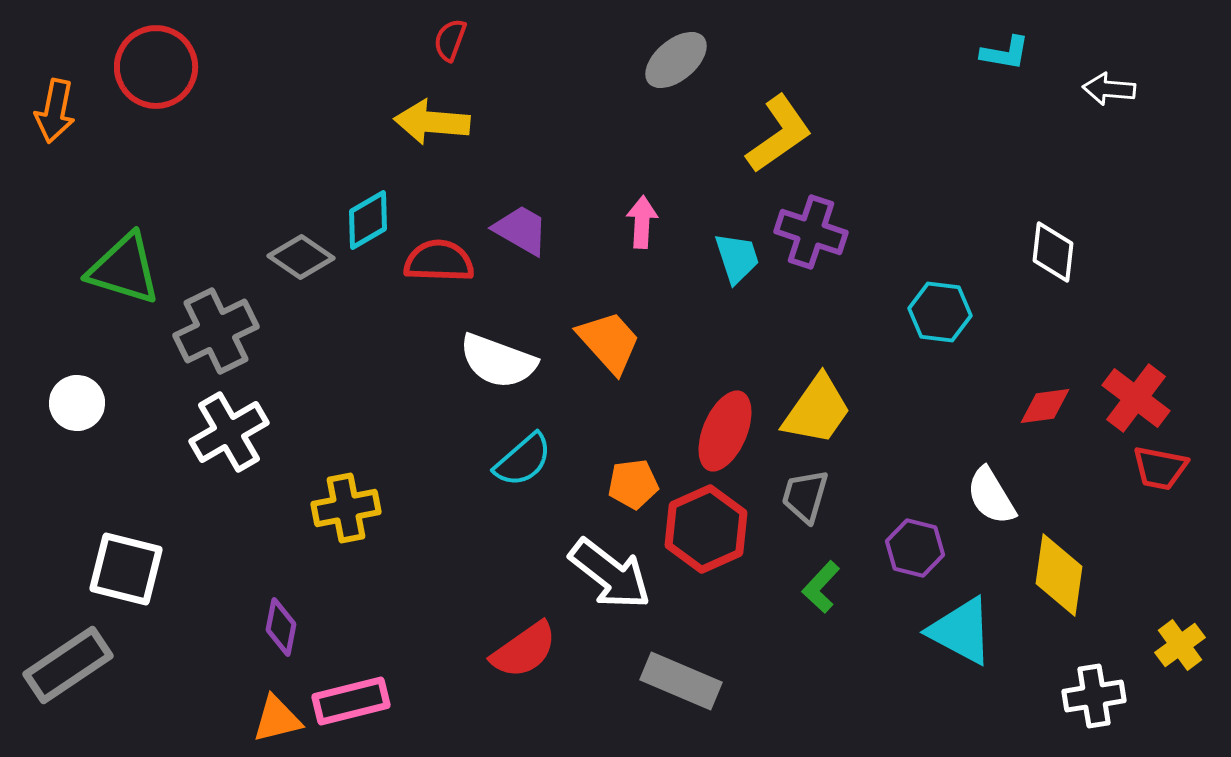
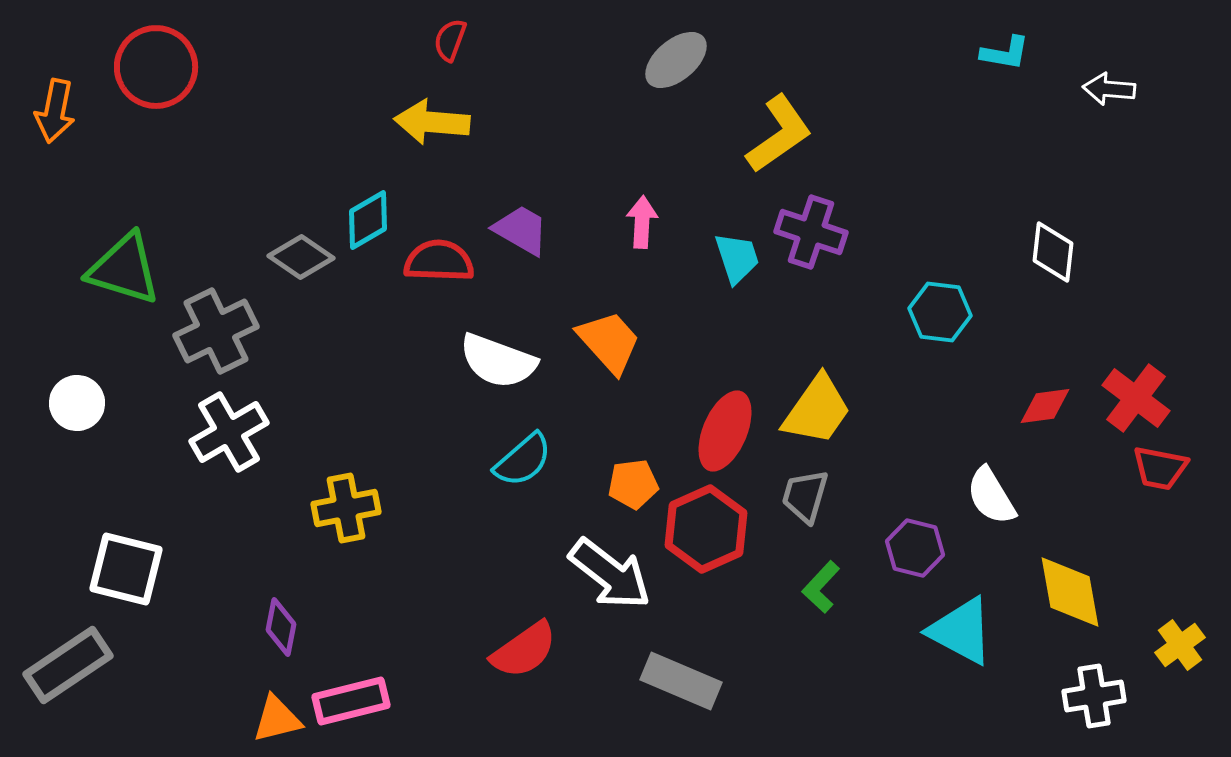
yellow diamond at (1059, 575): moved 11 px right, 17 px down; rotated 18 degrees counterclockwise
